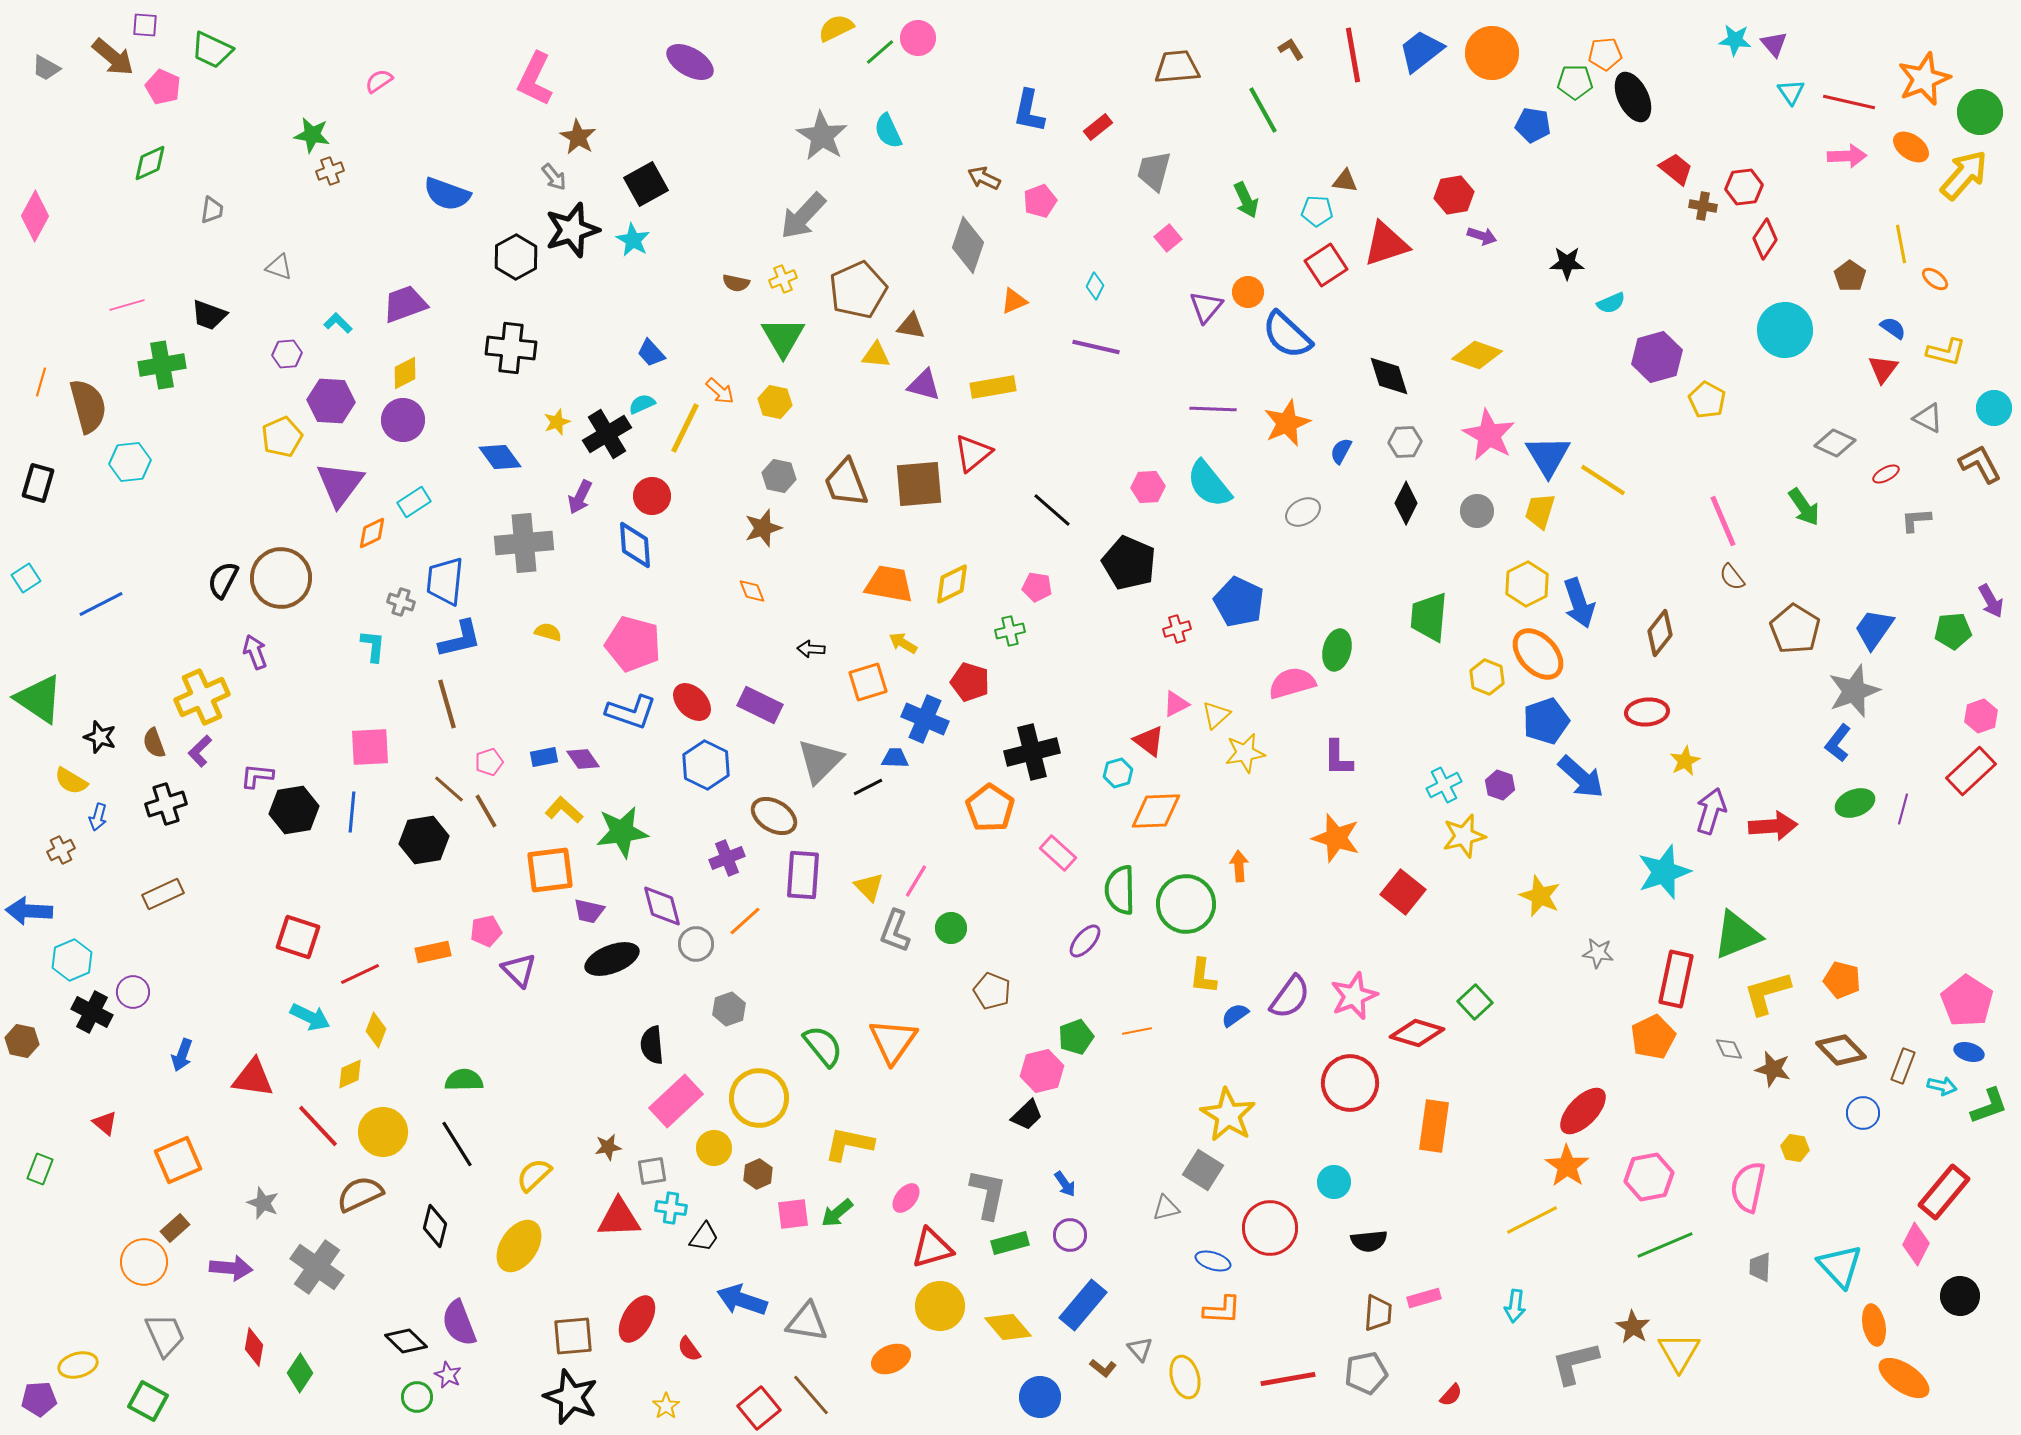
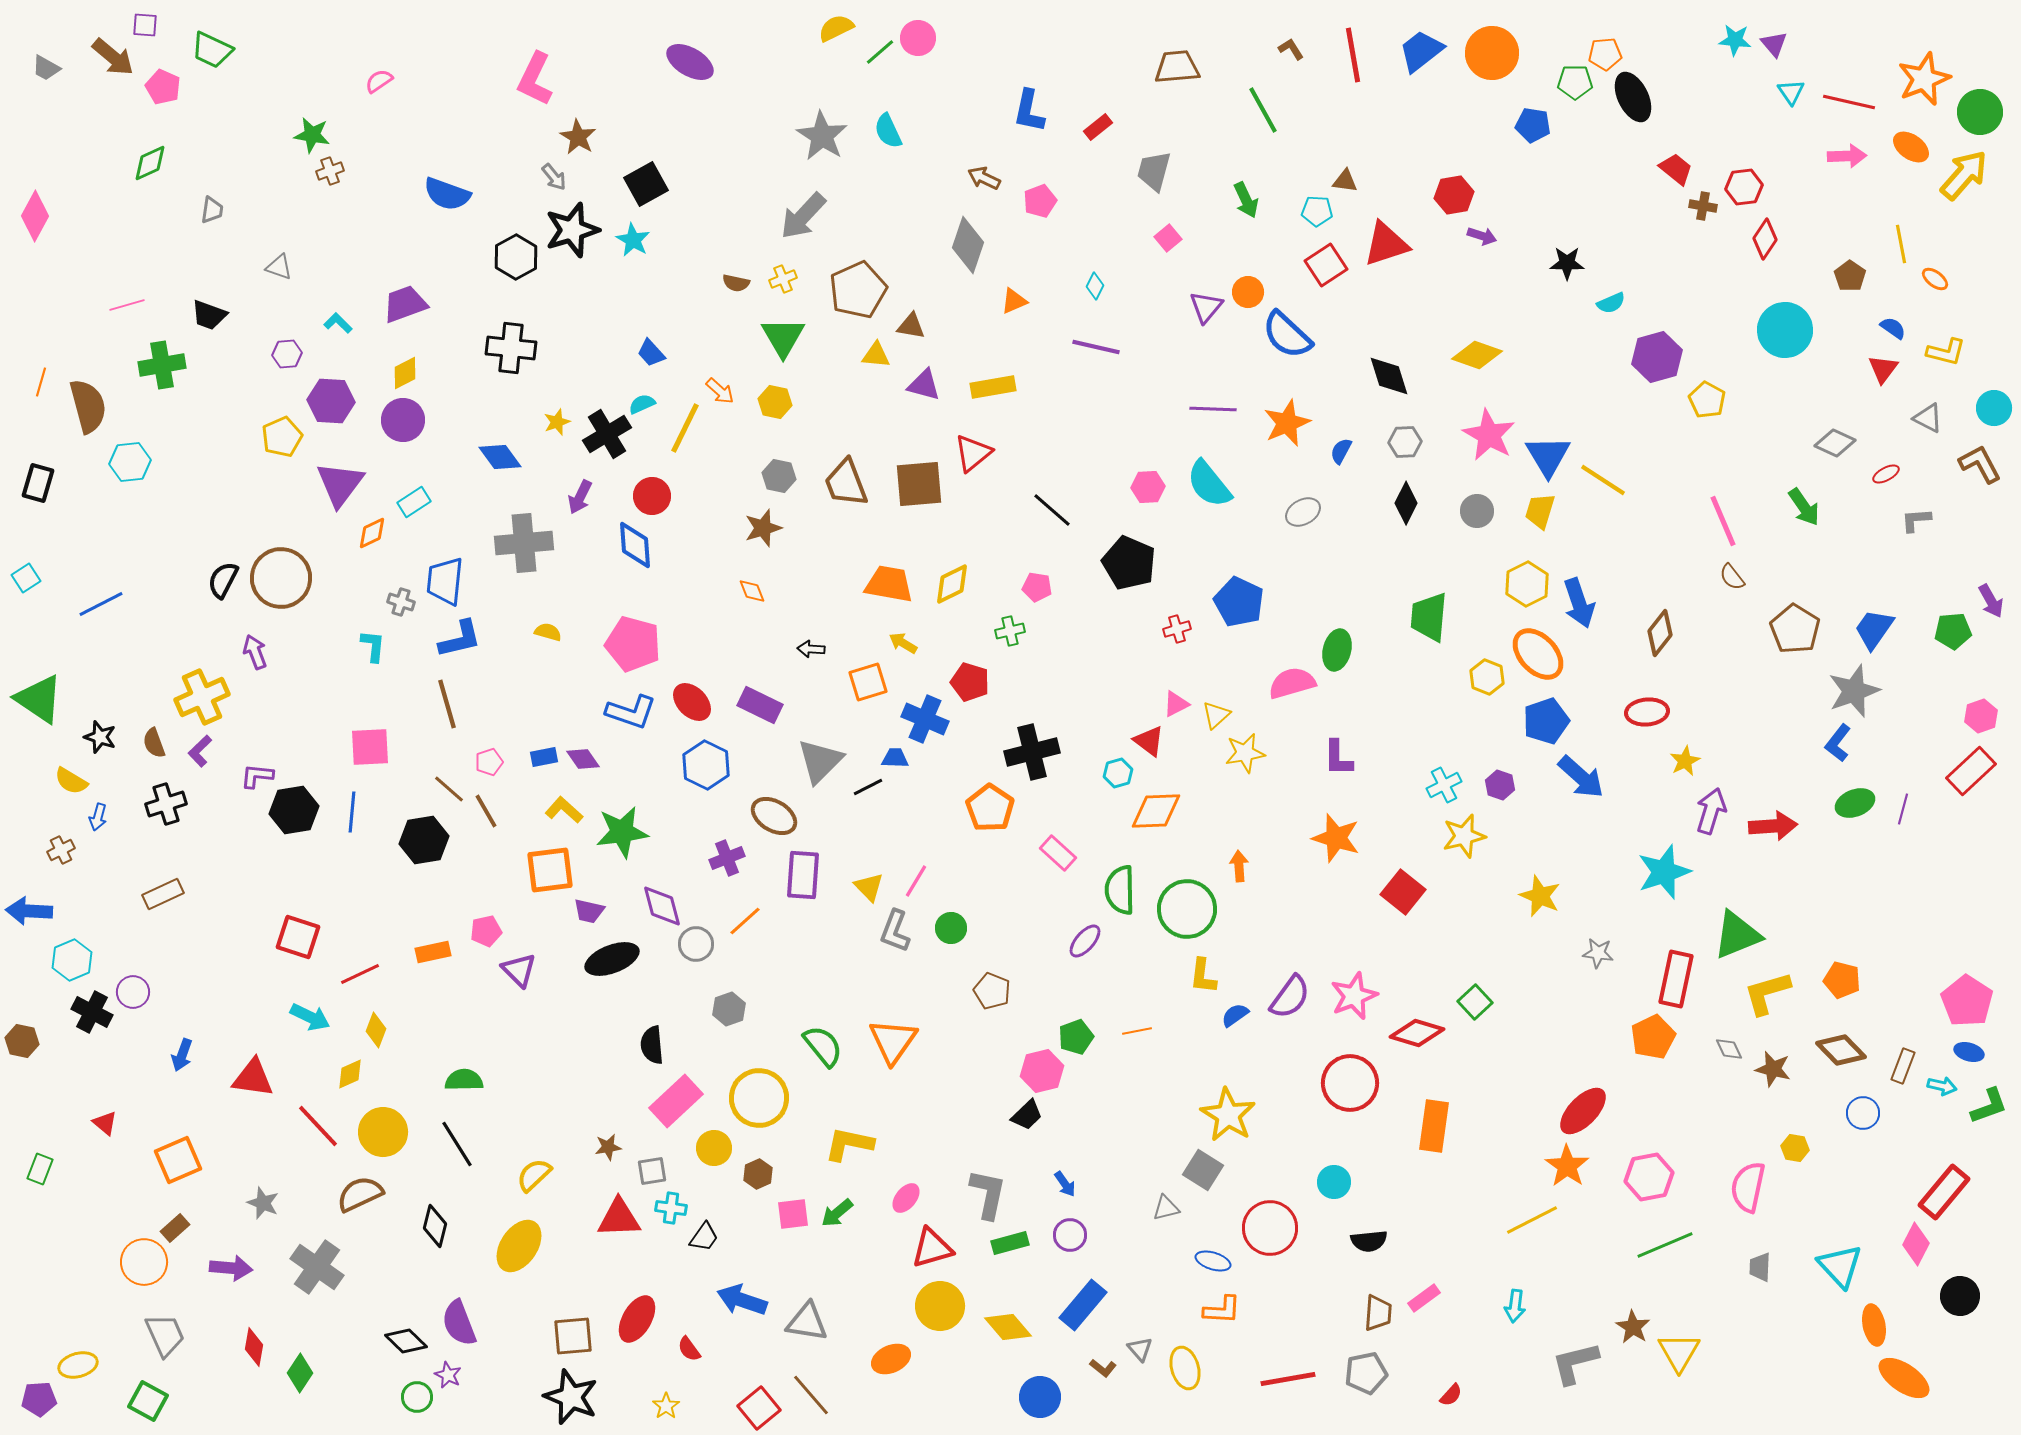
green circle at (1186, 904): moved 1 px right, 5 px down
pink rectangle at (1424, 1298): rotated 20 degrees counterclockwise
yellow ellipse at (1185, 1377): moved 9 px up
